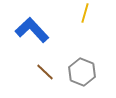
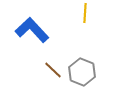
yellow line: rotated 12 degrees counterclockwise
brown line: moved 8 px right, 2 px up
